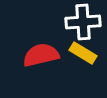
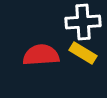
red semicircle: rotated 9 degrees clockwise
